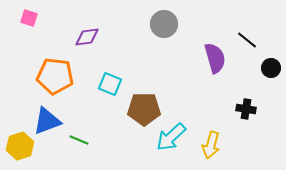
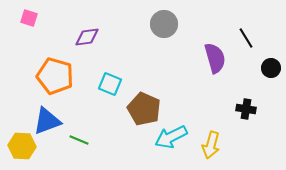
black line: moved 1 px left, 2 px up; rotated 20 degrees clockwise
orange pentagon: rotated 9 degrees clockwise
brown pentagon: rotated 24 degrees clockwise
cyan arrow: rotated 16 degrees clockwise
yellow hexagon: moved 2 px right; rotated 20 degrees clockwise
